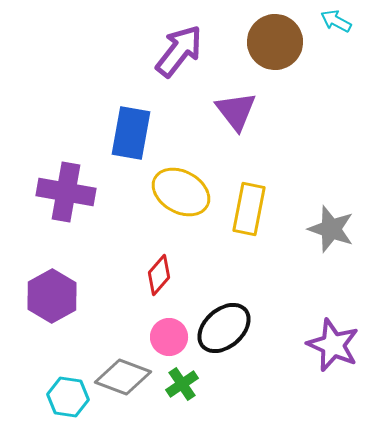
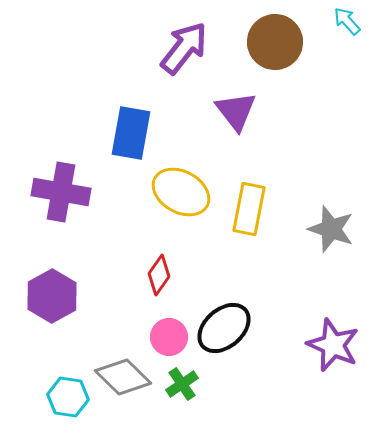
cyan arrow: moved 11 px right; rotated 20 degrees clockwise
purple arrow: moved 5 px right, 3 px up
purple cross: moved 5 px left
red diamond: rotated 6 degrees counterclockwise
gray diamond: rotated 24 degrees clockwise
